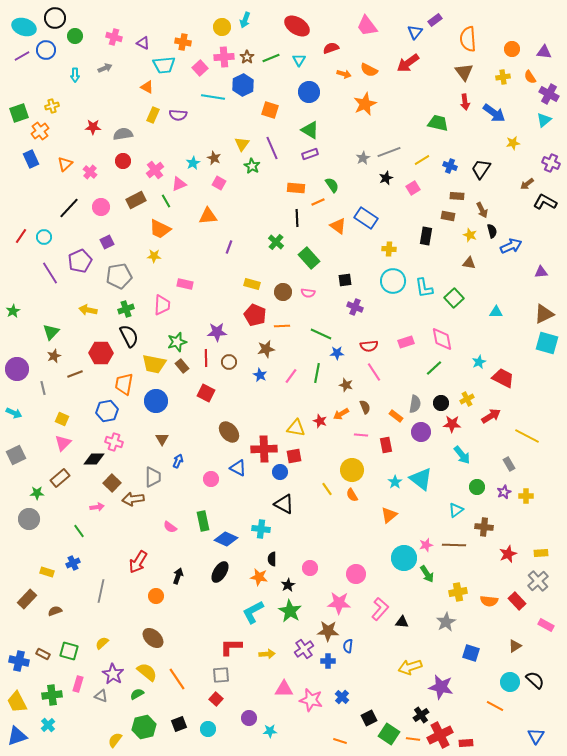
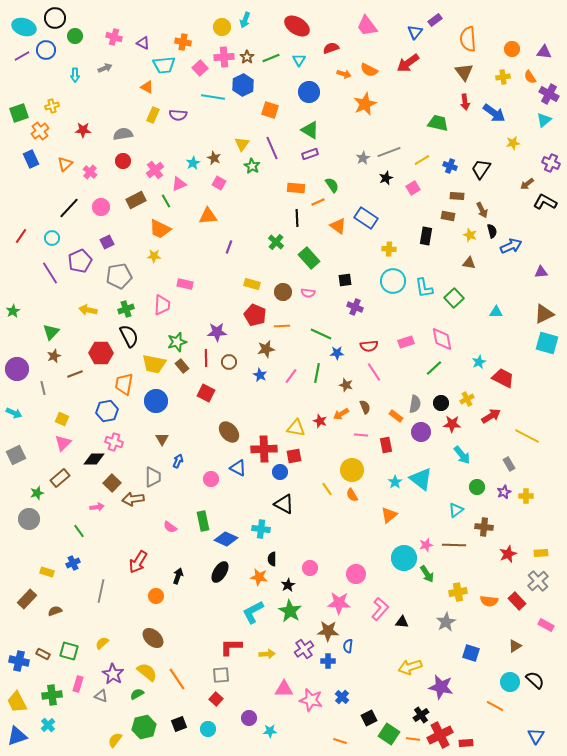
red star at (93, 127): moved 10 px left, 3 px down
cyan circle at (44, 237): moved 8 px right, 1 px down
green star at (37, 493): rotated 16 degrees counterclockwise
